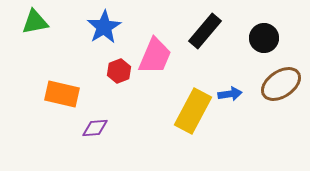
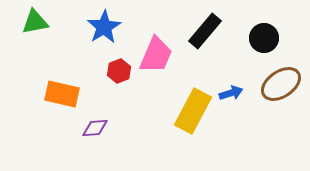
pink trapezoid: moved 1 px right, 1 px up
blue arrow: moved 1 px right, 1 px up; rotated 10 degrees counterclockwise
